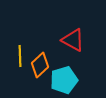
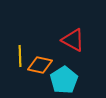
orange diamond: rotated 55 degrees clockwise
cyan pentagon: rotated 16 degrees counterclockwise
